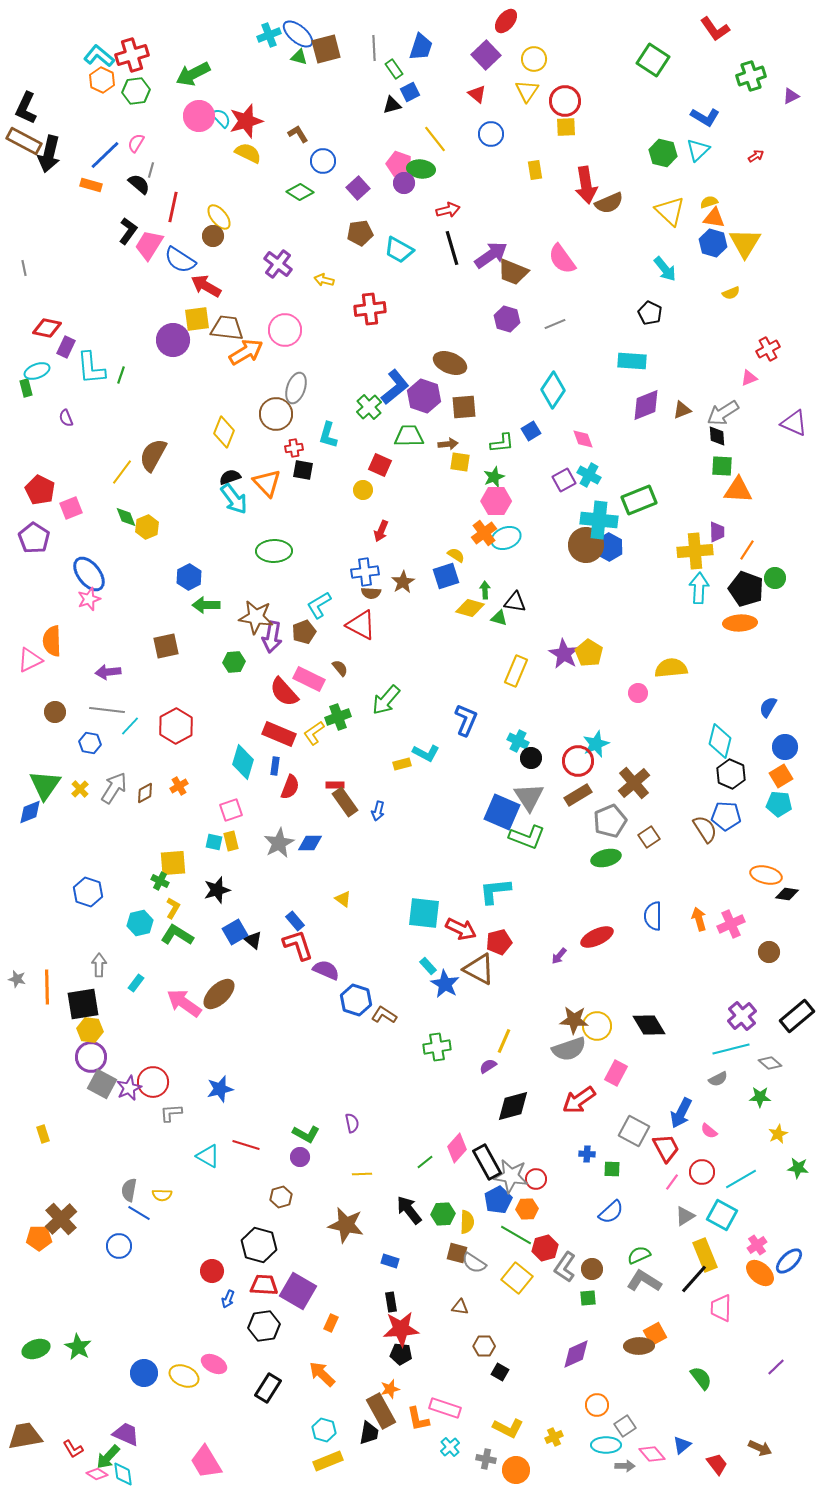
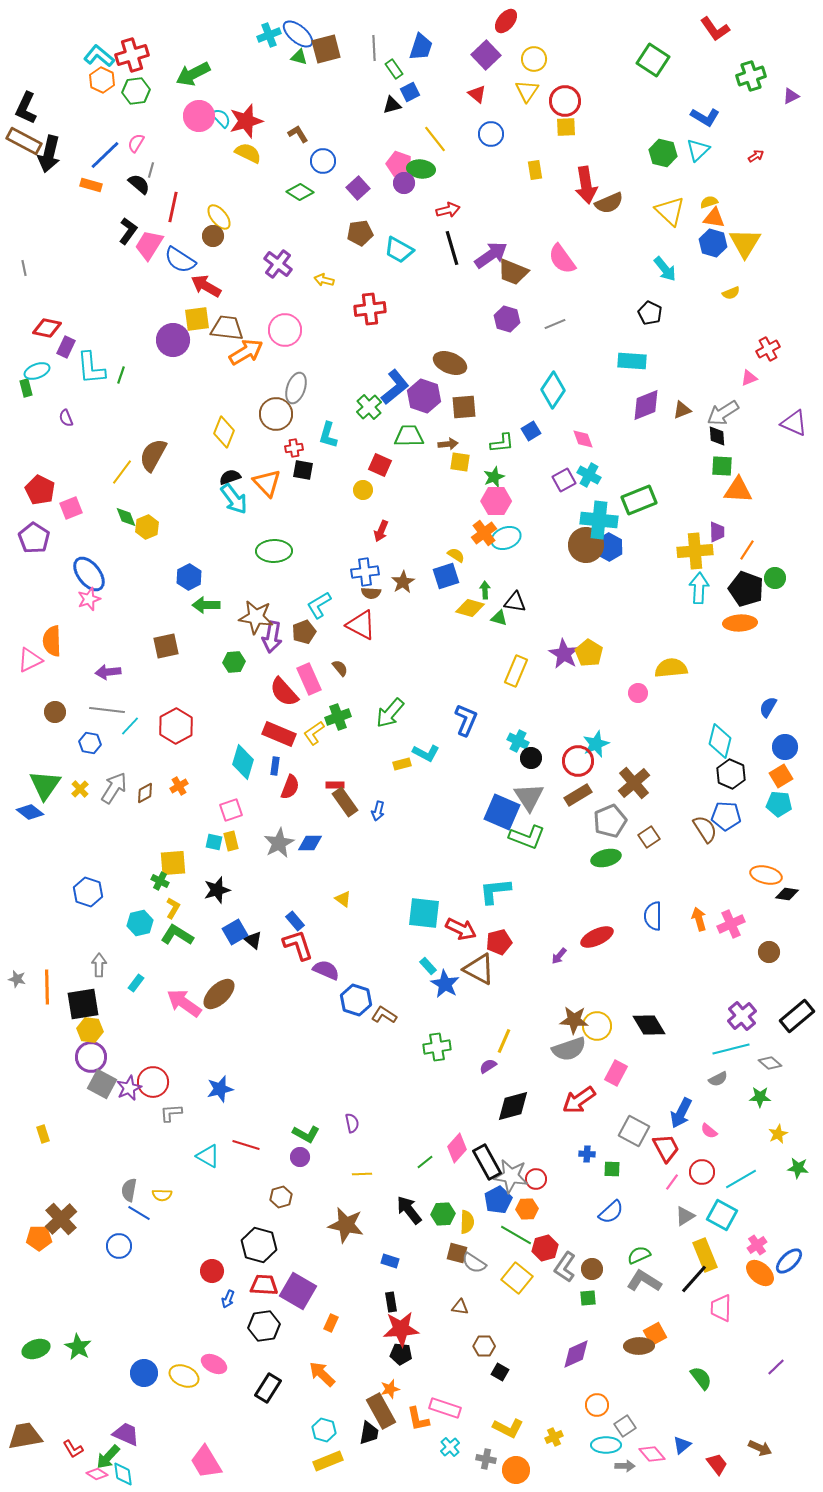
pink rectangle at (309, 679): rotated 40 degrees clockwise
green arrow at (386, 700): moved 4 px right, 13 px down
blue diamond at (30, 812): rotated 60 degrees clockwise
